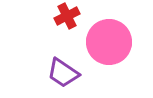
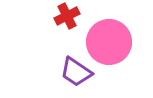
purple trapezoid: moved 13 px right, 1 px up
